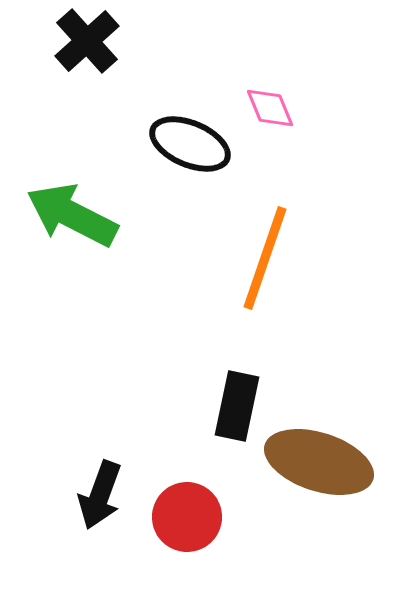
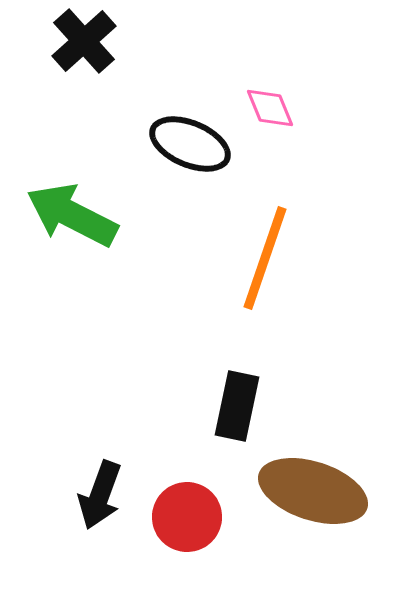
black cross: moved 3 px left
brown ellipse: moved 6 px left, 29 px down
